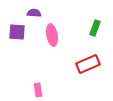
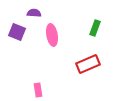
purple square: rotated 18 degrees clockwise
